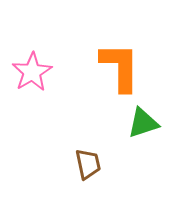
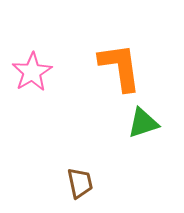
orange L-shape: rotated 8 degrees counterclockwise
brown trapezoid: moved 8 px left, 19 px down
